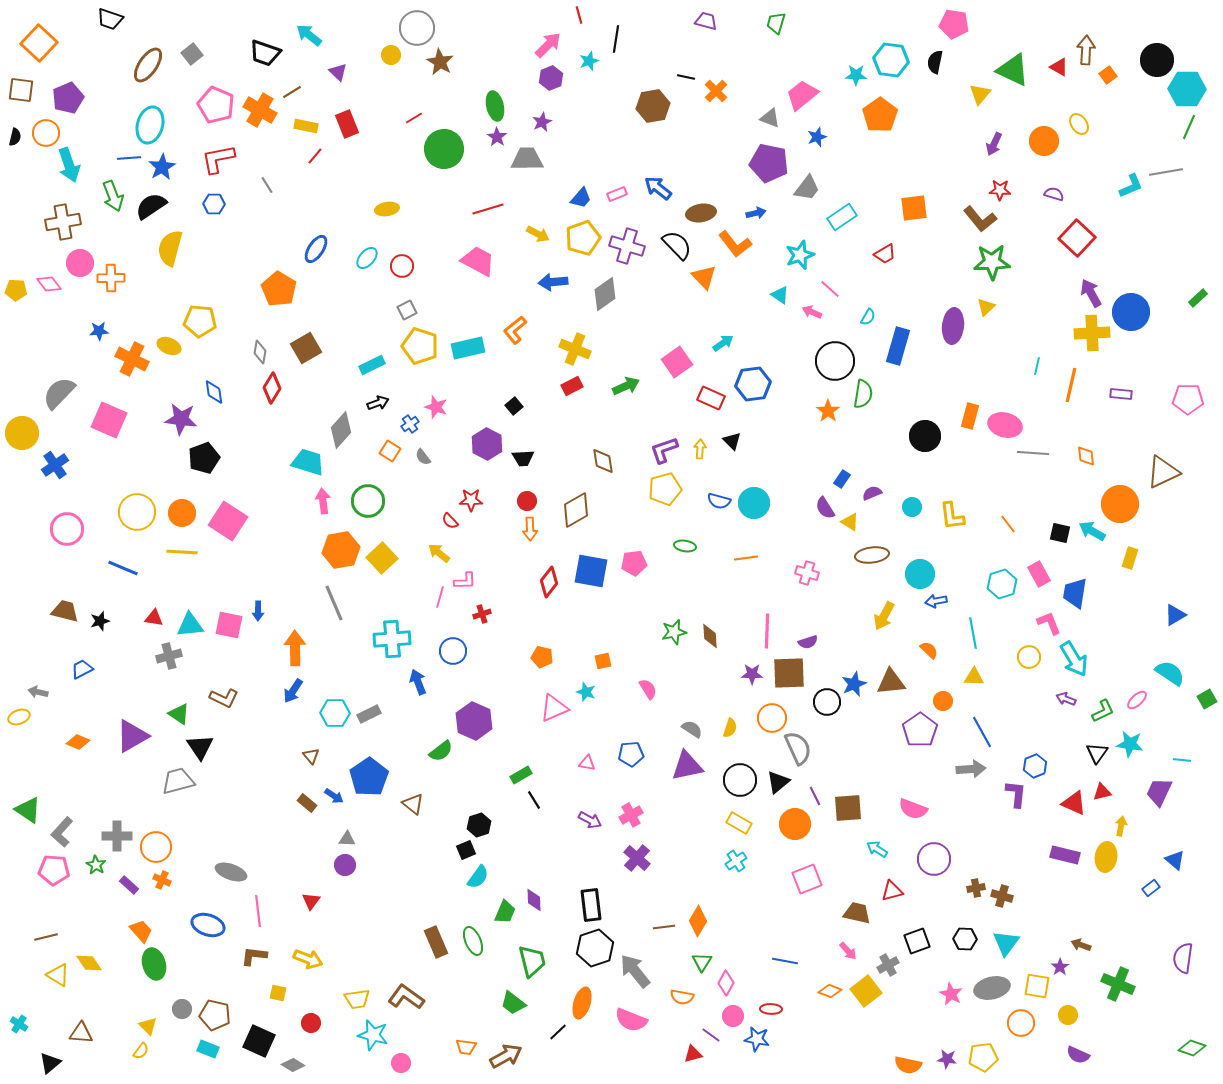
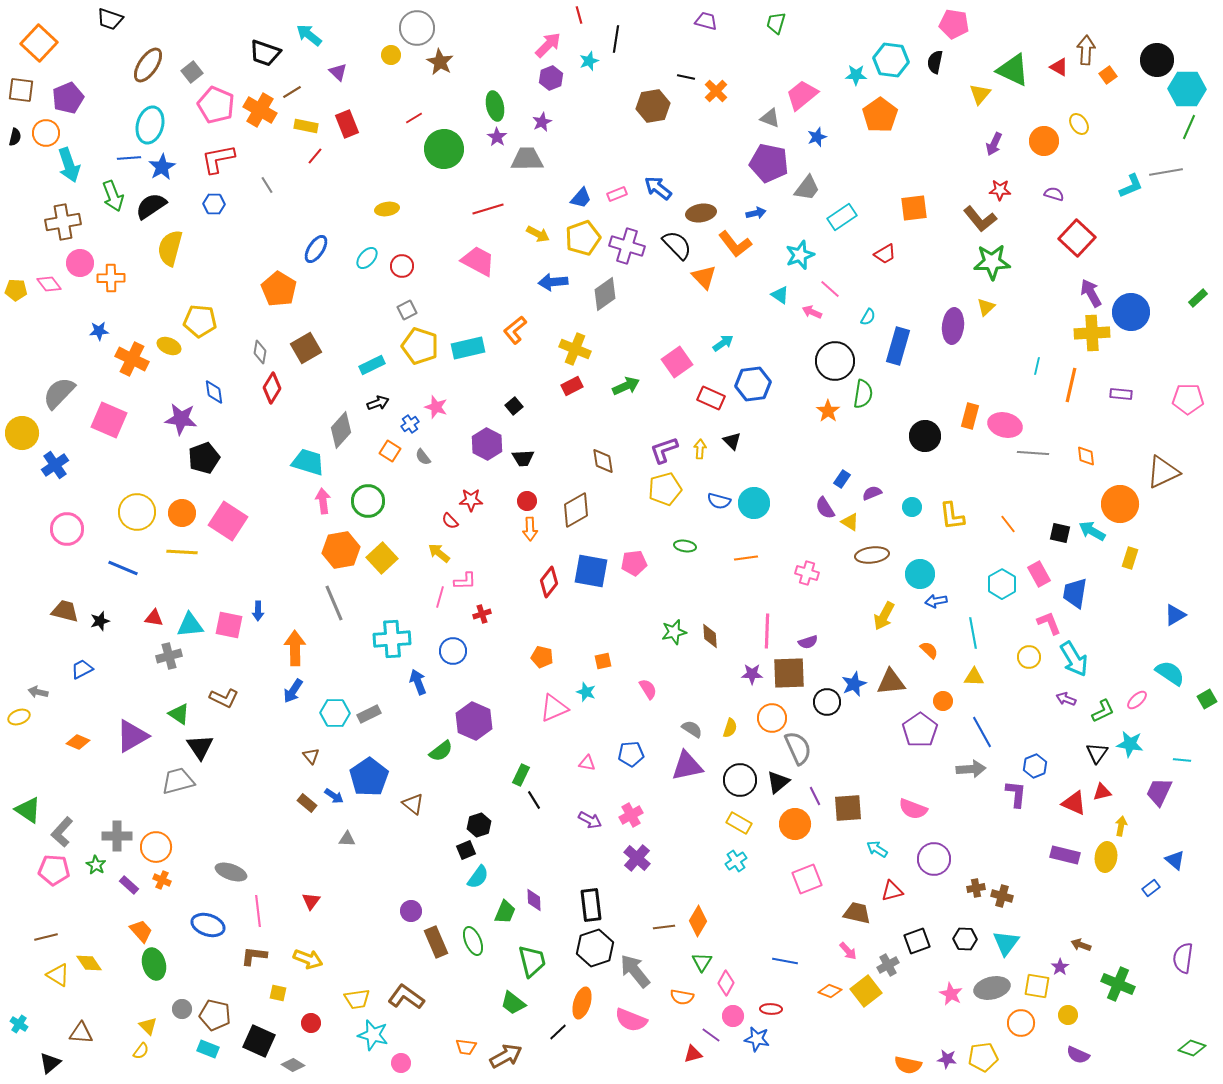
gray square at (192, 54): moved 18 px down
cyan hexagon at (1002, 584): rotated 12 degrees counterclockwise
green rectangle at (521, 775): rotated 35 degrees counterclockwise
purple circle at (345, 865): moved 66 px right, 46 px down
